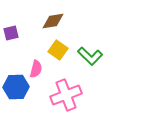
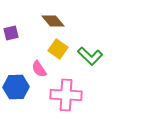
brown diamond: rotated 60 degrees clockwise
yellow square: moved 1 px up
pink semicircle: moved 3 px right; rotated 132 degrees clockwise
pink cross: rotated 24 degrees clockwise
